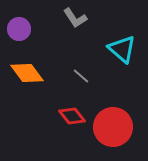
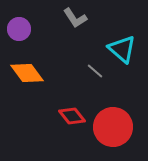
gray line: moved 14 px right, 5 px up
